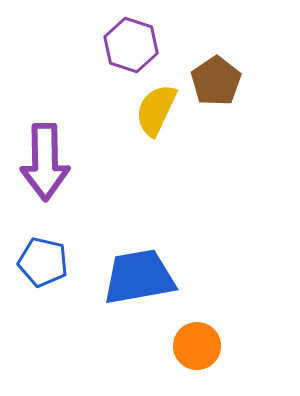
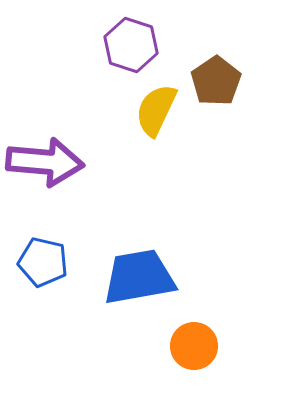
purple arrow: rotated 84 degrees counterclockwise
orange circle: moved 3 px left
